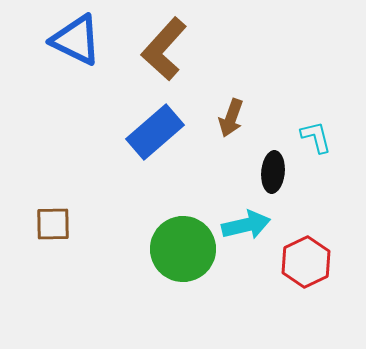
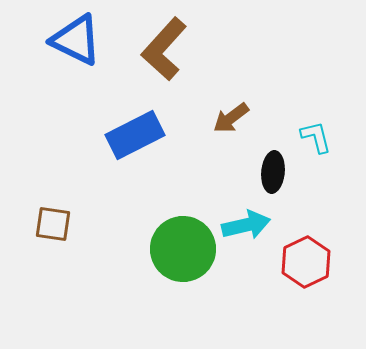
brown arrow: rotated 33 degrees clockwise
blue rectangle: moved 20 px left, 3 px down; rotated 14 degrees clockwise
brown square: rotated 9 degrees clockwise
